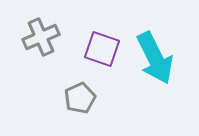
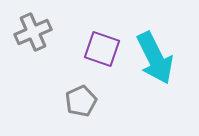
gray cross: moved 8 px left, 5 px up
gray pentagon: moved 1 px right, 3 px down
